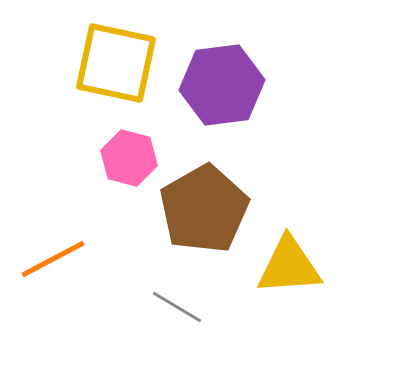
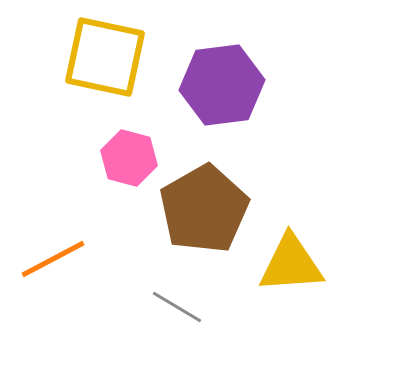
yellow square: moved 11 px left, 6 px up
yellow triangle: moved 2 px right, 2 px up
